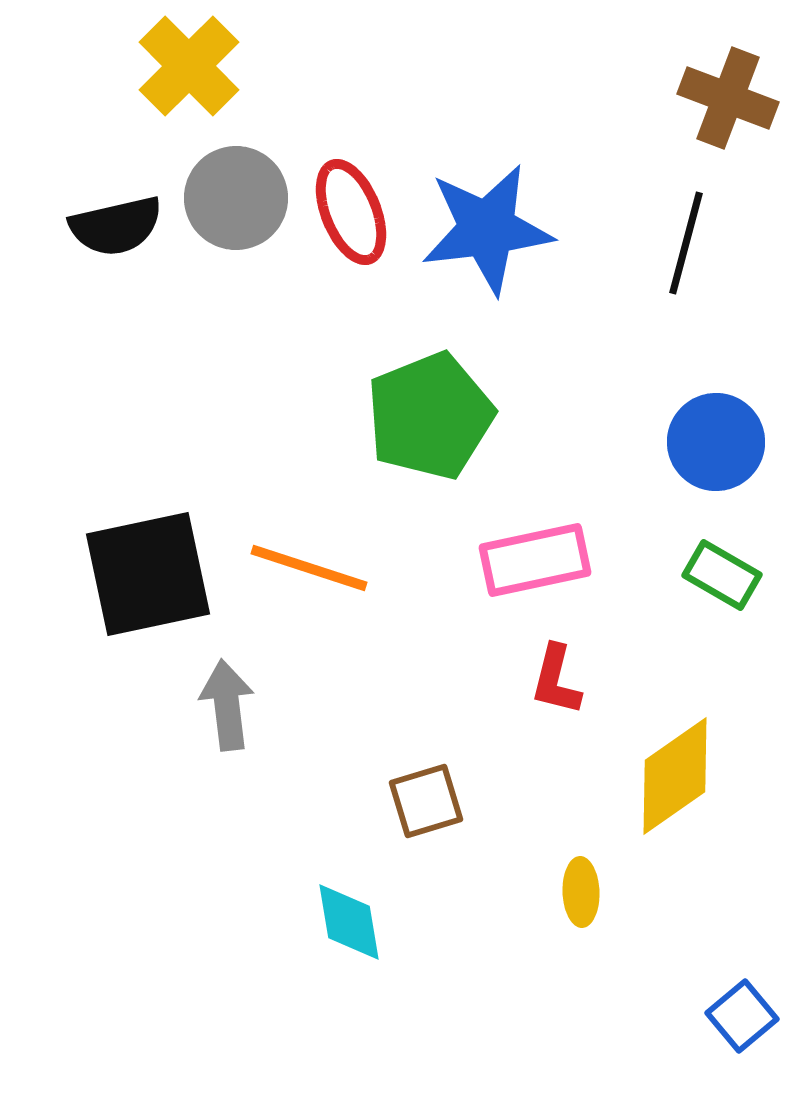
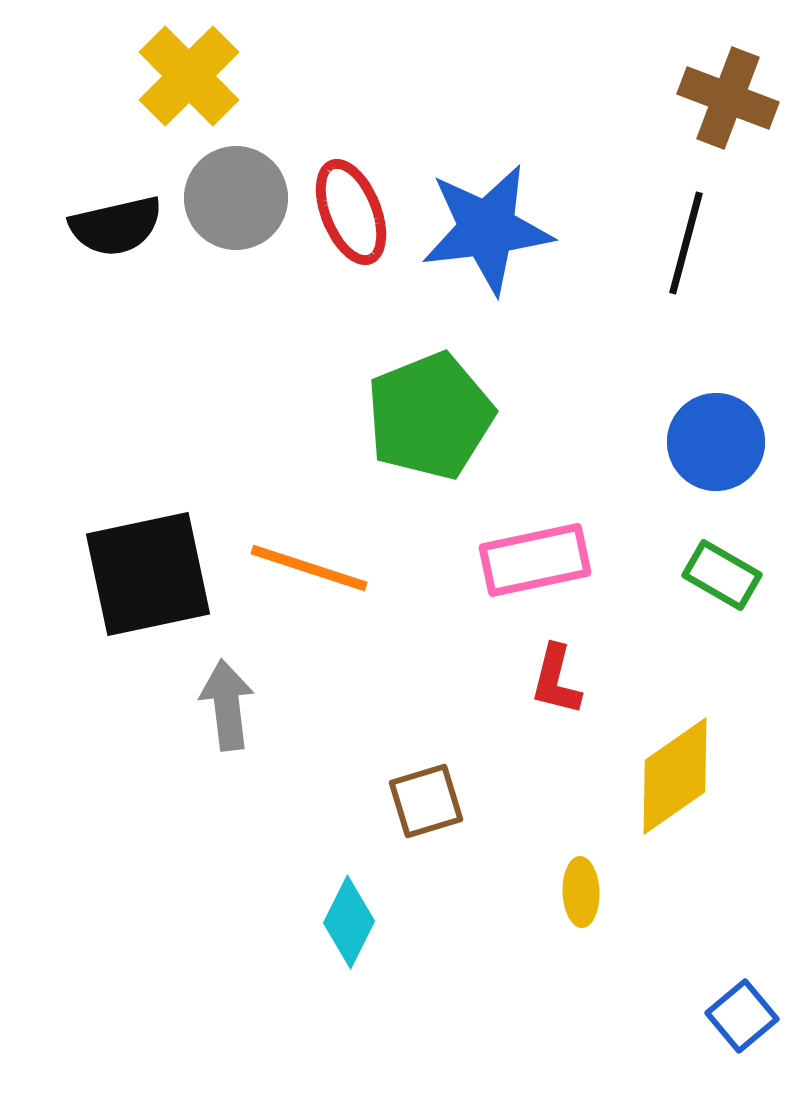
yellow cross: moved 10 px down
cyan diamond: rotated 36 degrees clockwise
